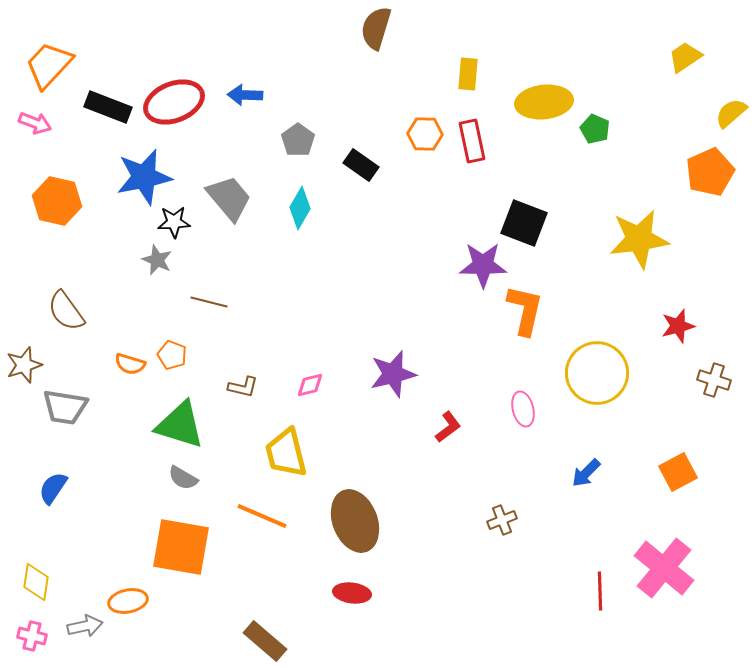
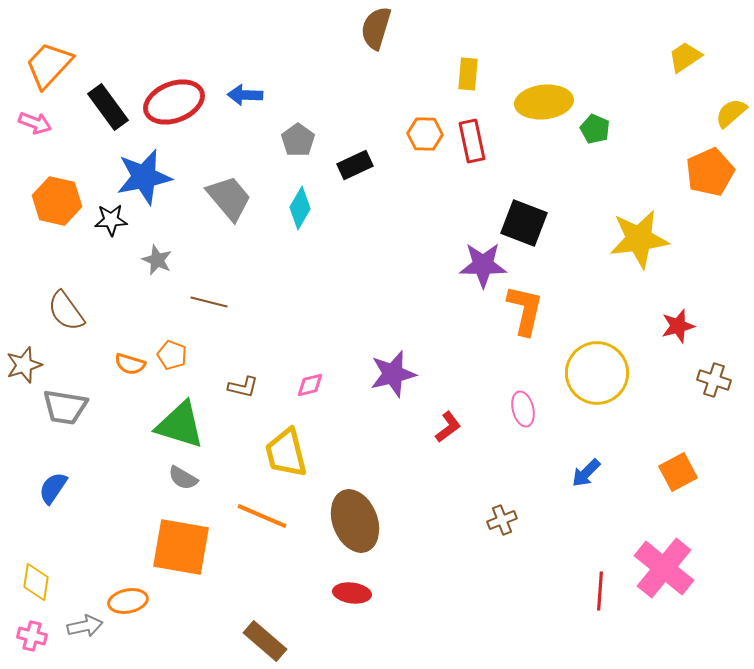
black rectangle at (108, 107): rotated 33 degrees clockwise
black rectangle at (361, 165): moved 6 px left; rotated 60 degrees counterclockwise
black star at (174, 222): moved 63 px left, 2 px up
red line at (600, 591): rotated 6 degrees clockwise
